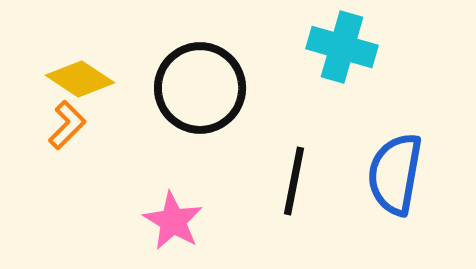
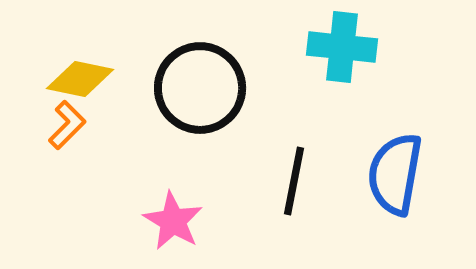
cyan cross: rotated 10 degrees counterclockwise
yellow diamond: rotated 22 degrees counterclockwise
